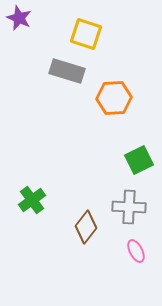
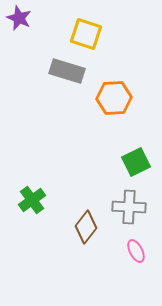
green square: moved 3 px left, 2 px down
